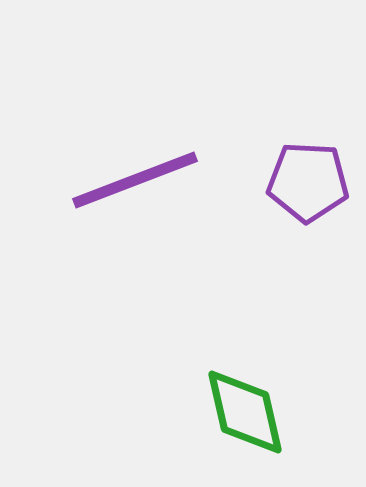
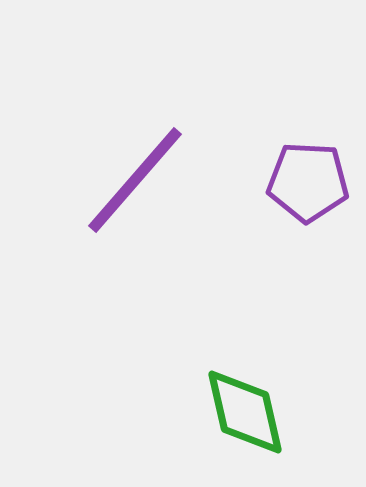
purple line: rotated 28 degrees counterclockwise
